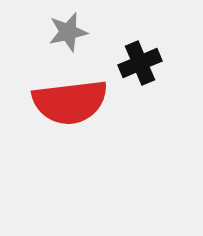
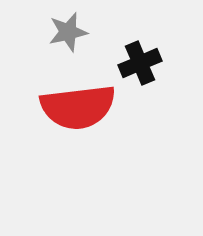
red semicircle: moved 8 px right, 5 px down
